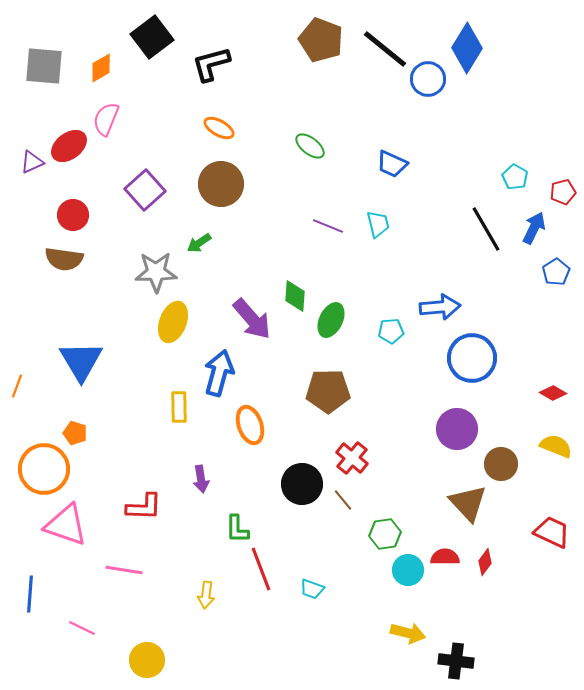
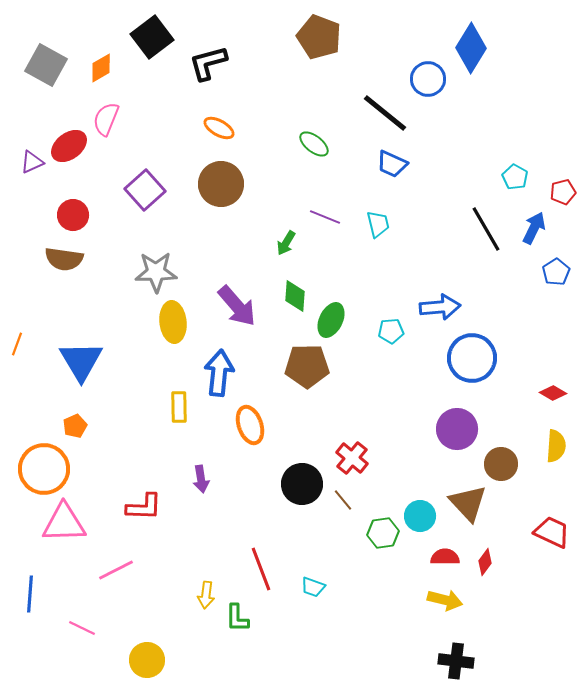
brown pentagon at (321, 40): moved 2 px left, 3 px up
blue diamond at (467, 48): moved 4 px right
black line at (385, 49): moved 64 px down
black L-shape at (211, 64): moved 3 px left, 1 px up
gray square at (44, 66): moved 2 px right, 1 px up; rotated 24 degrees clockwise
green ellipse at (310, 146): moved 4 px right, 2 px up
purple line at (328, 226): moved 3 px left, 9 px up
green arrow at (199, 243): moved 87 px right; rotated 25 degrees counterclockwise
purple arrow at (252, 319): moved 15 px left, 13 px up
yellow ellipse at (173, 322): rotated 27 degrees counterclockwise
blue arrow at (219, 373): rotated 9 degrees counterclockwise
orange line at (17, 386): moved 42 px up
brown pentagon at (328, 391): moved 21 px left, 25 px up
orange pentagon at (75, 433): moved 7 px up; rotated 30 degrees clockwise
yellow semicircle at (556, 446): rotated 72 degrees clockwise
pink triangle at (66, 525): moved 2 px left, 2 px up; rotated 21 degrees counterclockwise
green L-shape at (237, 529): moved 89 px down
green hexagon at (385, 534): moved 2 px left, 1 px up
pink line at (124, 570): moved 8 px left; rotated 36 degrees counterclockwise
cyan circle at (408, 570): moved 12 px right, 54 px up
cyan trapezoid at (312, 589): moved 1 px right, 2 px up
yellow arrow at (408, 633): moved 37 px right, 33 px up
